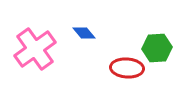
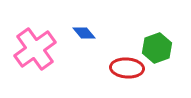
green hexagon: rotated 16 degrees counterclockwise
